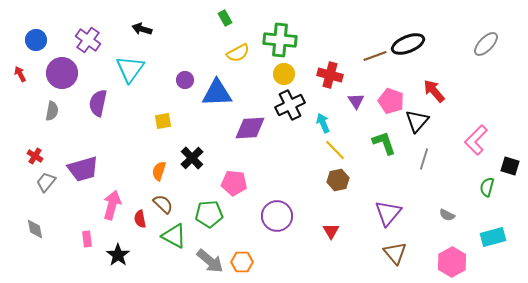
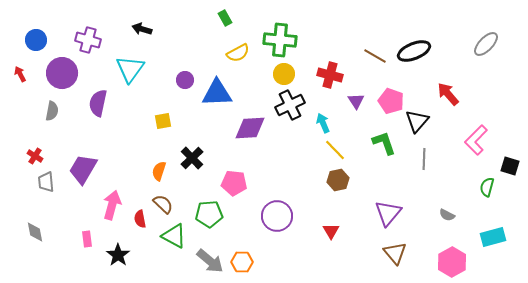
purple cross at (88, 40): rotated 20 degrees counterclockwise
black ellipse at (408, 44): moved 6 px right, 7 px down
brown line at (375, 56): rotated 50 degrees clockwise
red arrow at (434, 91): moved 14 px right, 3 px down
gray line at (424, 159): rotated 15 degrees counterclockwise
purple trapezoid at (83, 169): rotated 136 degrees clockwise
gray trapezoid at (46, 182): rotated 45 degrees counterclockwise
gray diamond at (35, 229): moved 3 px down
